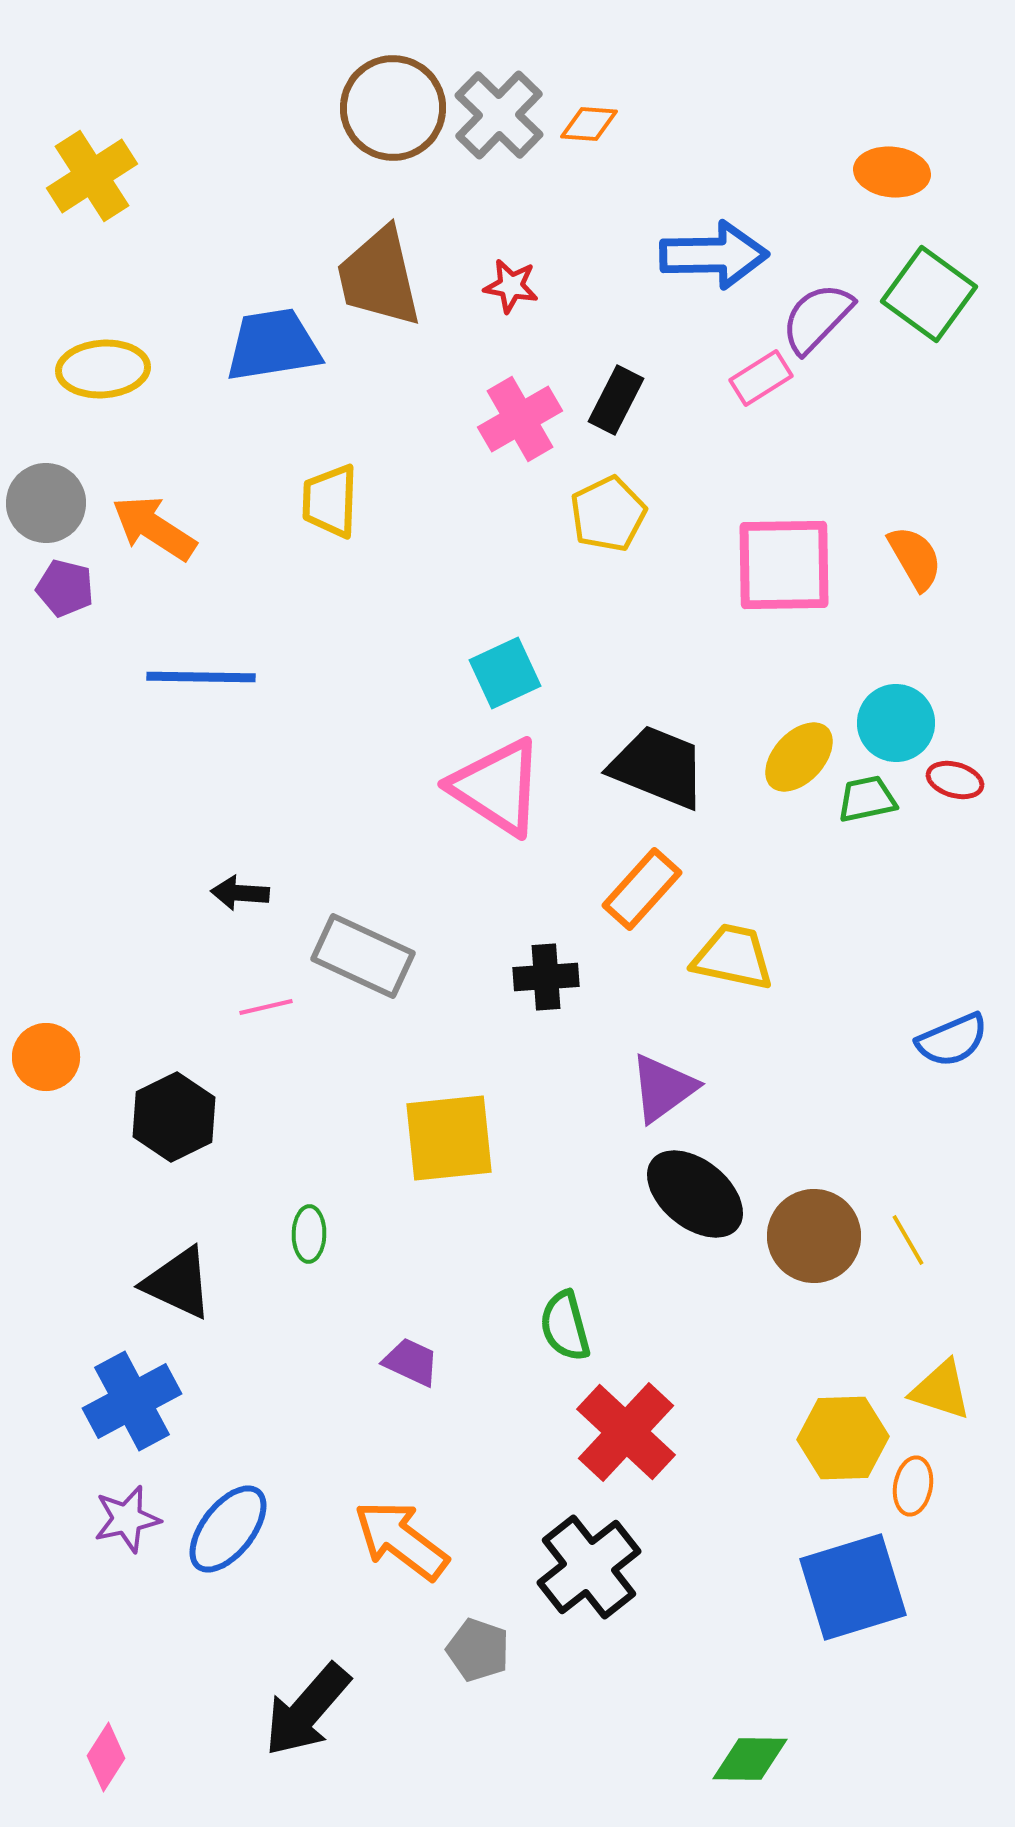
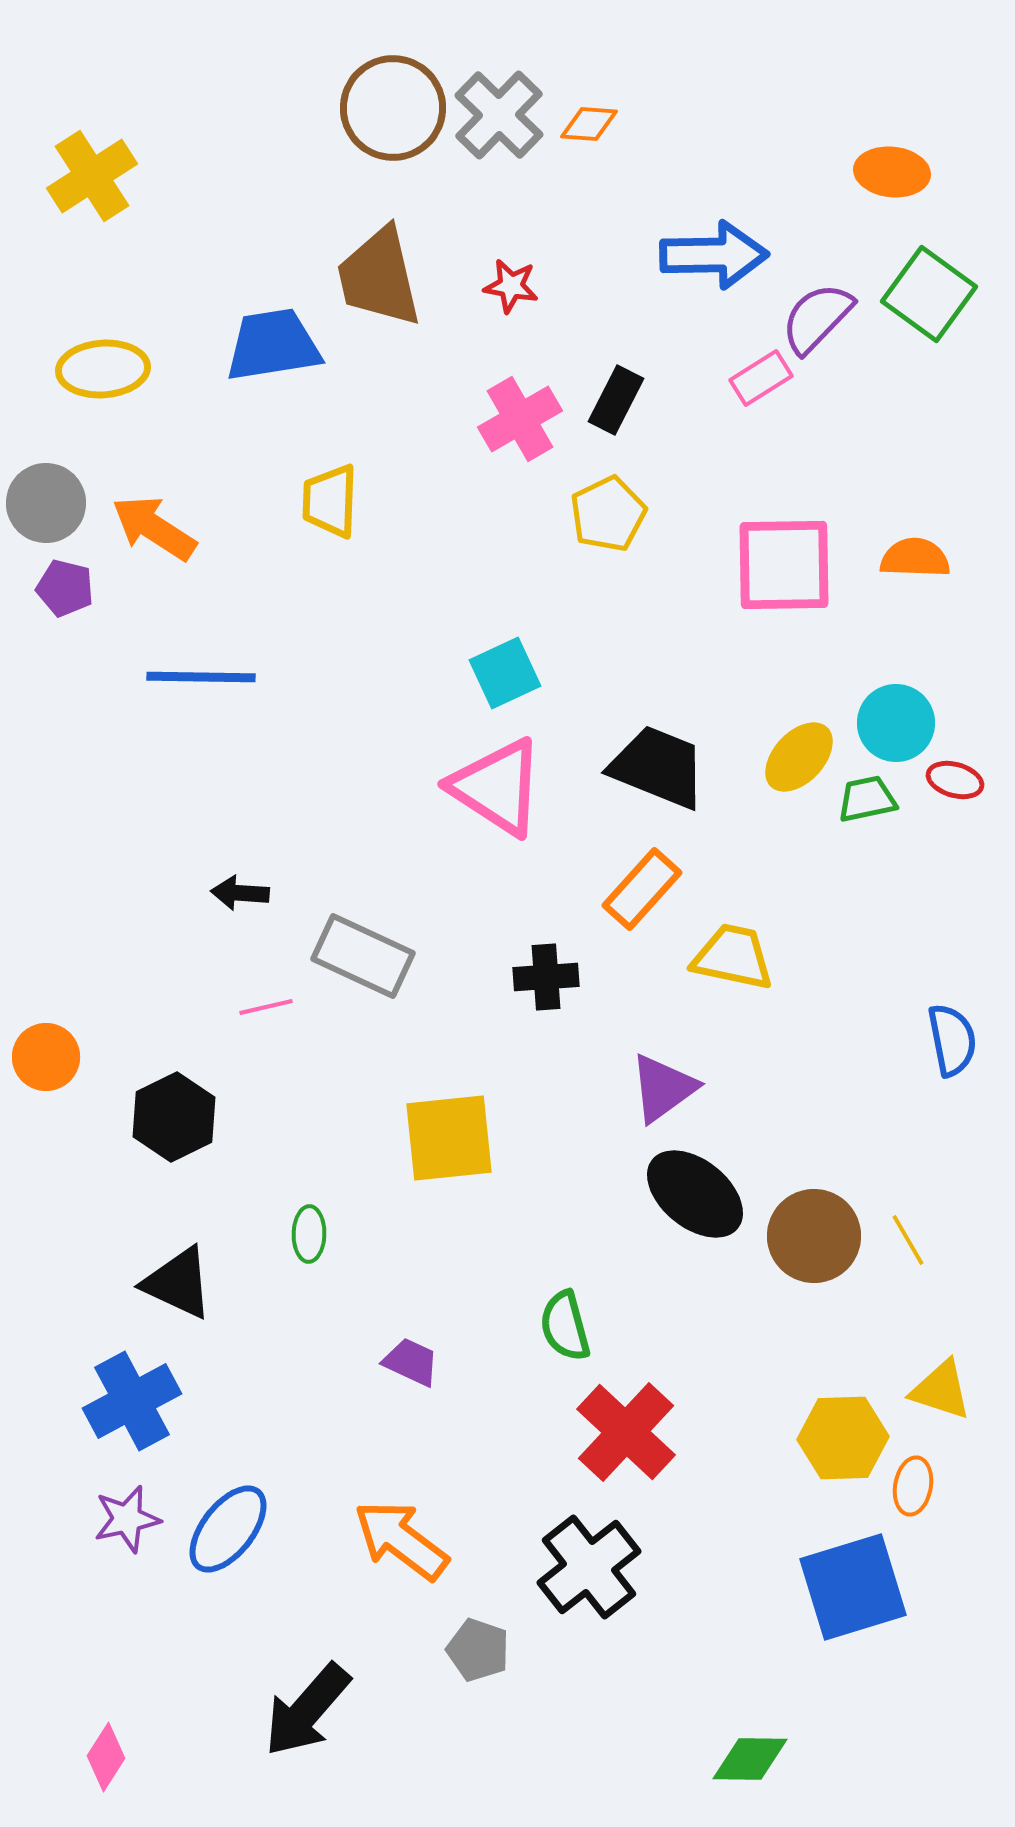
orange semicircle at (915, 558): rotated 58 degrees counterclockwise
blue semicircle at (952, 1040): rotated 78 degrees counterclockwise
